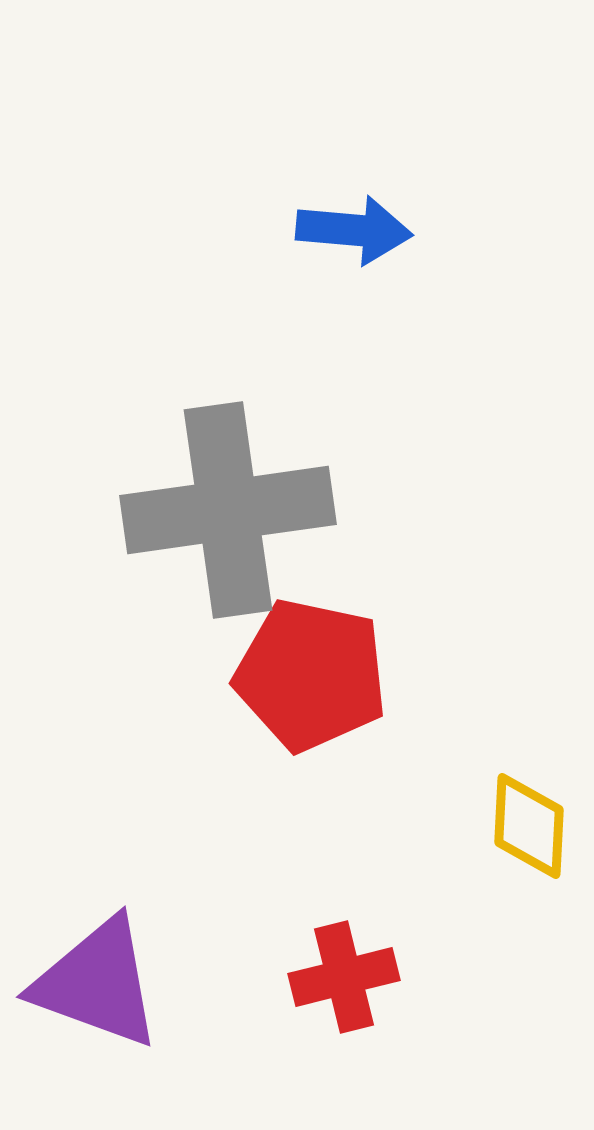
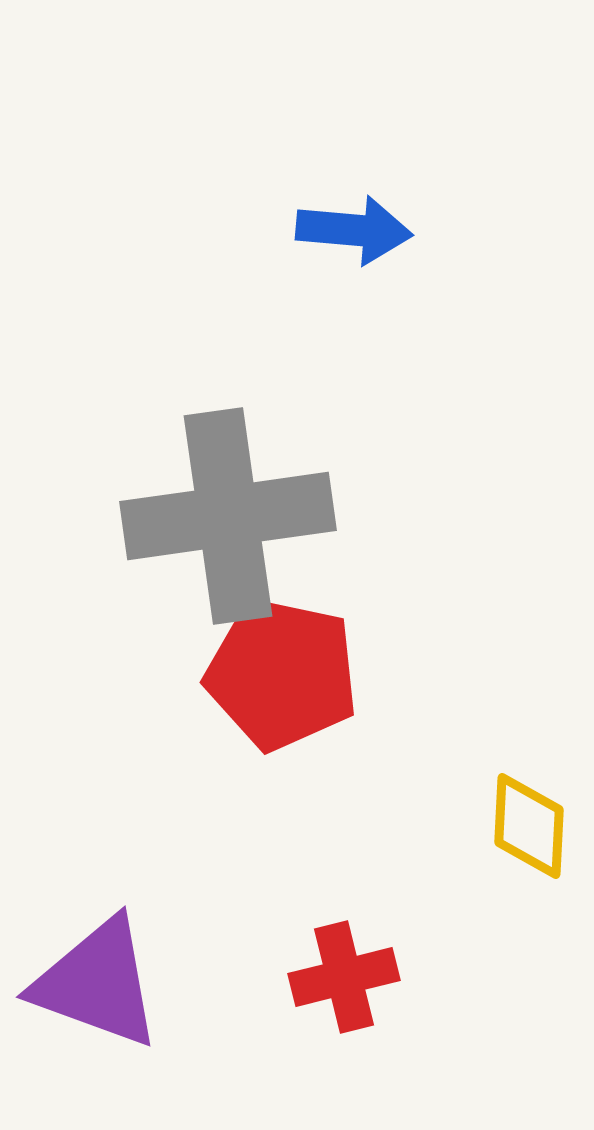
gray cross: moved 6 px down
red pentagon: moved 29 px left, 1 px up
